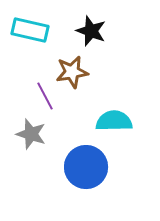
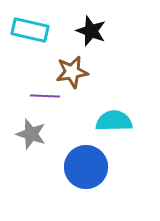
purple line: rotated 60 degrees counterclockwise
